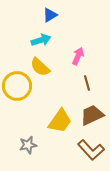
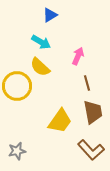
cyan arrow: moved 2 px down; rotated 48 degrees clockwise
brown trapezoid: moved 1 px right, 3 px up; rotated 105 degrees clockwise
gray star: moved 11 px left, 6 px down
